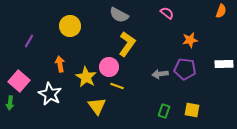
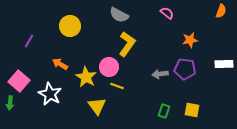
orange arrow: rotated 49 degrees counterclockwise
